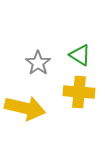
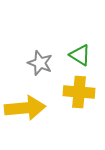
gray star: moved 2 px right; rotated 15 degrees counterclockwise
yellow arrow: rotated 18 degrees counterclockwise
